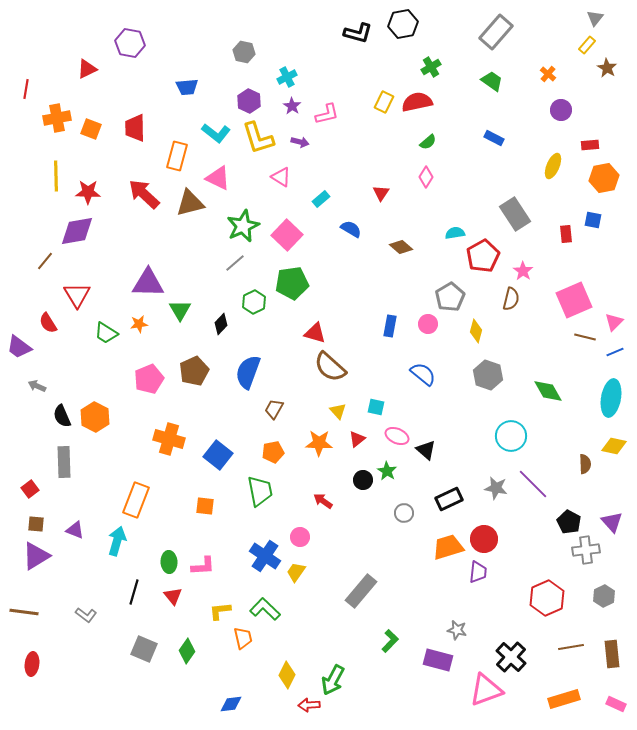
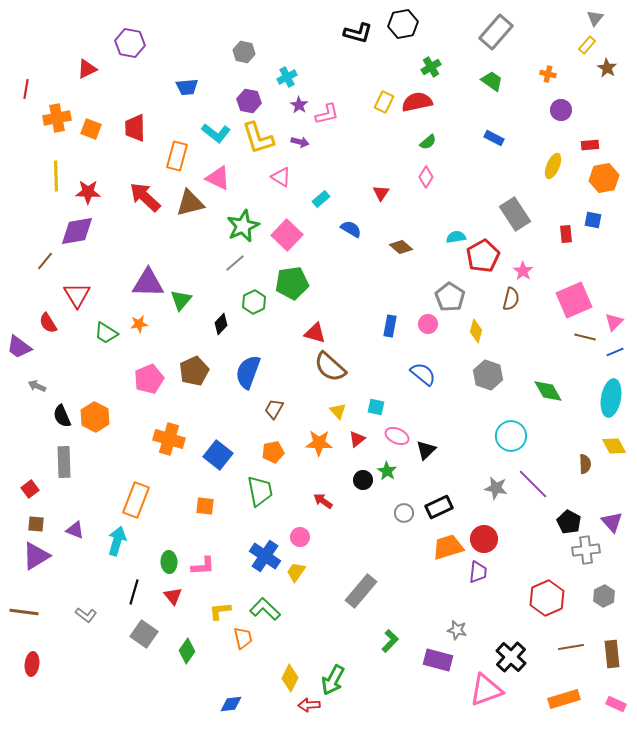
orange cross at (548, 74): rotated 28 degrees counterclockwise
purple hexagon at (249, 101): rotated 15 degrees counterclockwise
purple star at (292, 106): moved 7 px right, 1 px up
red arrow at (144, 194): moved 1 px right, 3 px down
cyan semicircle at (455, 233): moved 1 px right, 4 px down
gray pentagon at (450, 297): rotated 8 degrees counterclockwise
green triangle at (180, 310): moved 1 px right, 10 px up; rotated 10 degrees clockwise
yellow diamond at (614, 446): rotated 50 degrees clockwise
black triangle at (426, 450): rotated 35 degrees clockwise
black rectangle at (449, 499): moved 10 px left, 8 px down
gray square at (144, 649): moved 15 px up; rotated 12 degrees clockwise
yellow diamond at (287, 675): moved 3 px right, 3 px down
